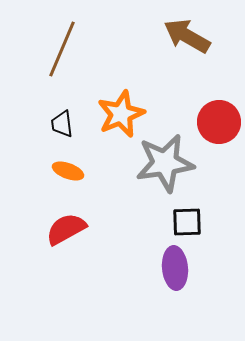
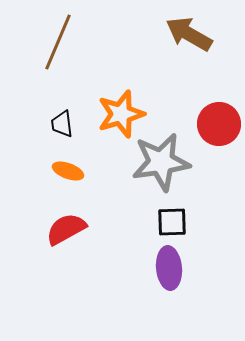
brown arrow: moved 2 px right, 2 px up
brown line: moved 4 px left, 7 px up
orange star: rotated 6 degrees clockwise
red circle: moved 2 px down
gray star: moved 4 px left, 1 px up
black square: moved 15 px left
purple ellipse: moved 6 px left
